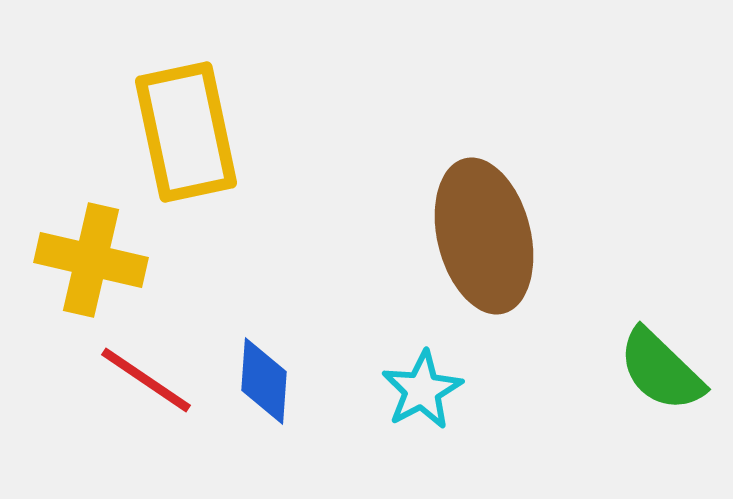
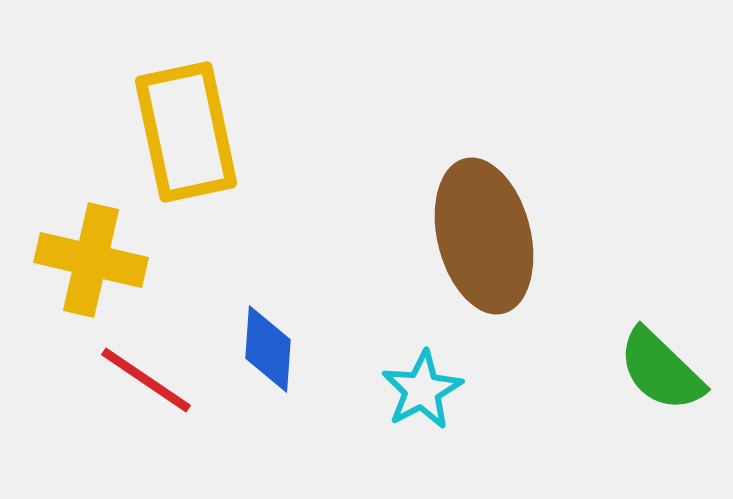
blue diamond: moved 4 px right, 32 px up
